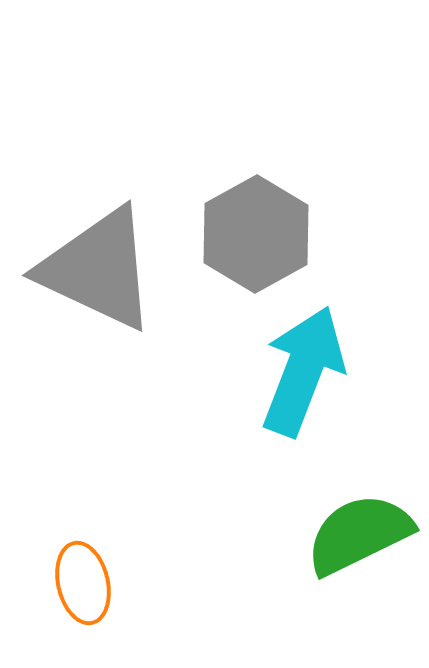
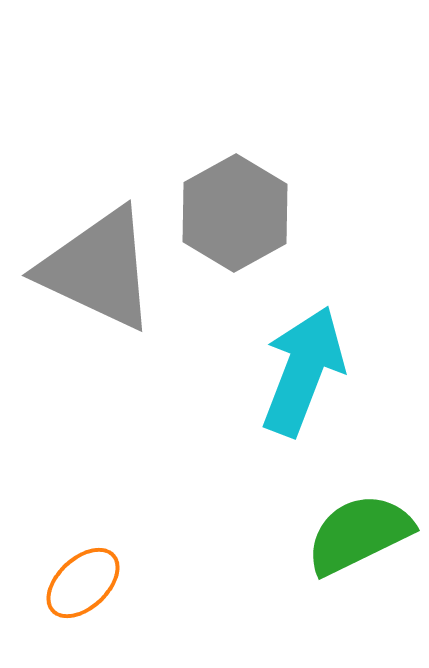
gray hexagon: moved 21 px left, 21 px up
orange ellipse: rotated 60 degrees clockwise
